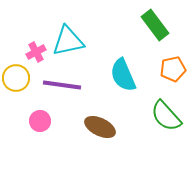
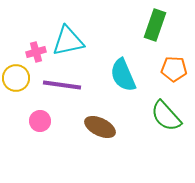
green rectangle: rotated 56 degrees clockwise
pink cross: rotated 12 degrees clockwise
orange pentagon: moved 1 px right; rotated 15 degrees clockwise
